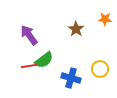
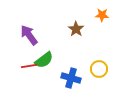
orange star: moved 3 px left, 4 px up
yellow circle: moved 1 px left
